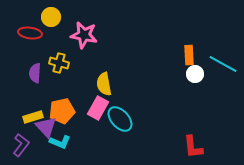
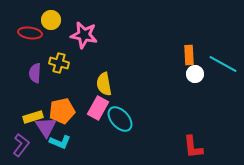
yellow circle: moved 3 px down
purple triangle: rotated 10 degrees clockwise
